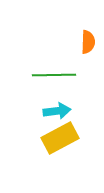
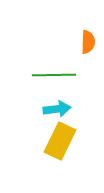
cyan arrow: moved 2 px up
yellow rectangle: moved 3 px down; rotated 36 degrees counterclockwise
